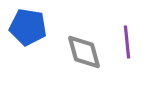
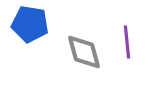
blue pentagon: moved 2 px right, 3 px up
